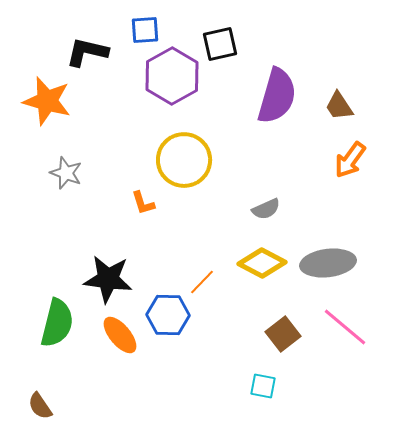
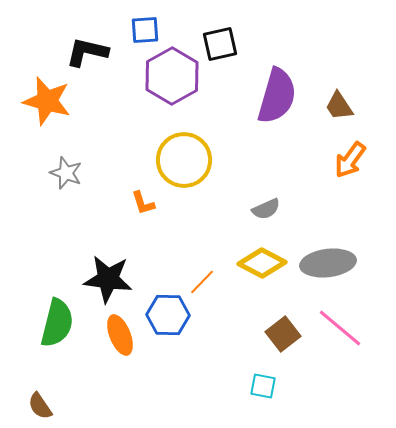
pink line: moved 5 px left, 1 px down
orange ellipse: rotated 18 degrees clockwise
